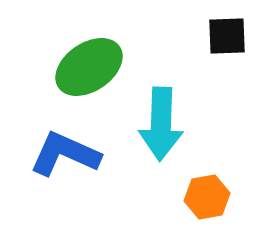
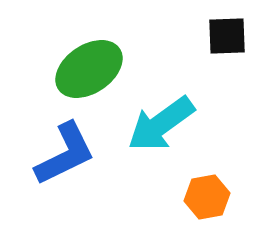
green ellipse: moved 2 px down
cyan arrow: rotated 52 degrees clockwise
blue L-shape: rotated 130 degrees clockwise
